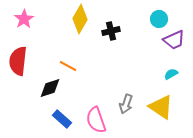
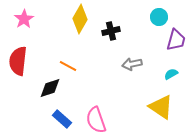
cyan circle: moved 2 px up
purple trapezoid: moved 2 px right; rotated 50 degrees counterclockwise
gray arrow: moved 6 px right, 40 px up; rotated 60 degrees clockwise
